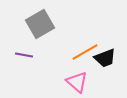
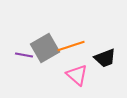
gray square: moved 5 px right, 24 px down
orange line: moved 14 px left, 6 px up; rotated 12 degrees clockwise
pink triangle: moved 7 px up
